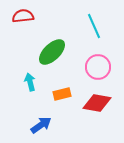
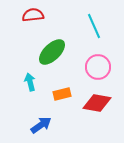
red semicircle: moved 10 px right, 1 px up
